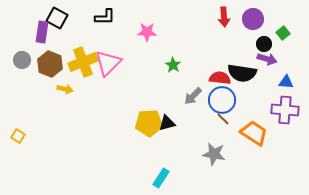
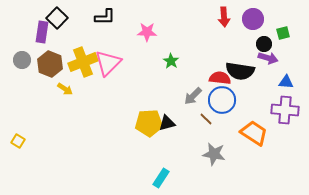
black square: rotated 15 degrees clockwise
green square: rotated 24 degrees clockwise
purple arrow: moved 1 px right, 1 px up
green star: moved 2 px left, 4 px up
black semicircle: moved 2 px left, 2 px up
yellow arrow: rotated 21 degrees clockwise
brown line: moved 17 px left
yellow square: moved 5 px down
